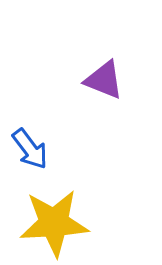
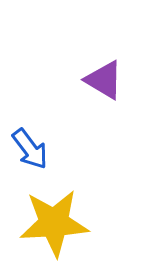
purple triangle: rotated 9 degrees clockwise
